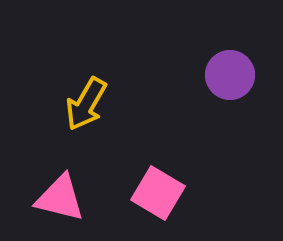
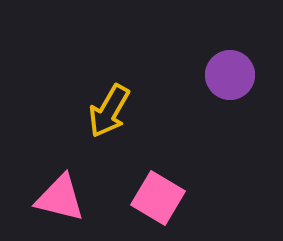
yellow arrow: moved 23 px right, 7 px down
pink square: moved 5 px down
